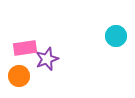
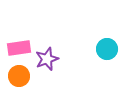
cyan circle: moved 9 px left, 13 px down
pink rectangle: moved 6 px left
